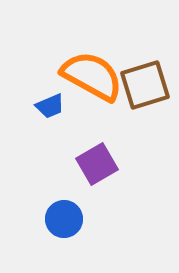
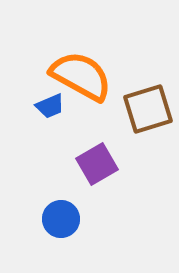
orange semicircle: moved 11 px left
brown square: moved 3 px right, 24 px down
blue circle: moved 3 px left
